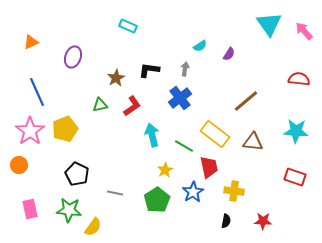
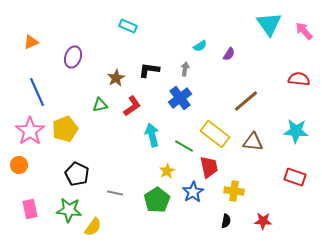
yellow star: moved 2 px right, 1 px down
